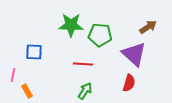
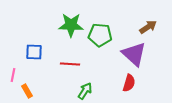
red line: moved 13 px left
